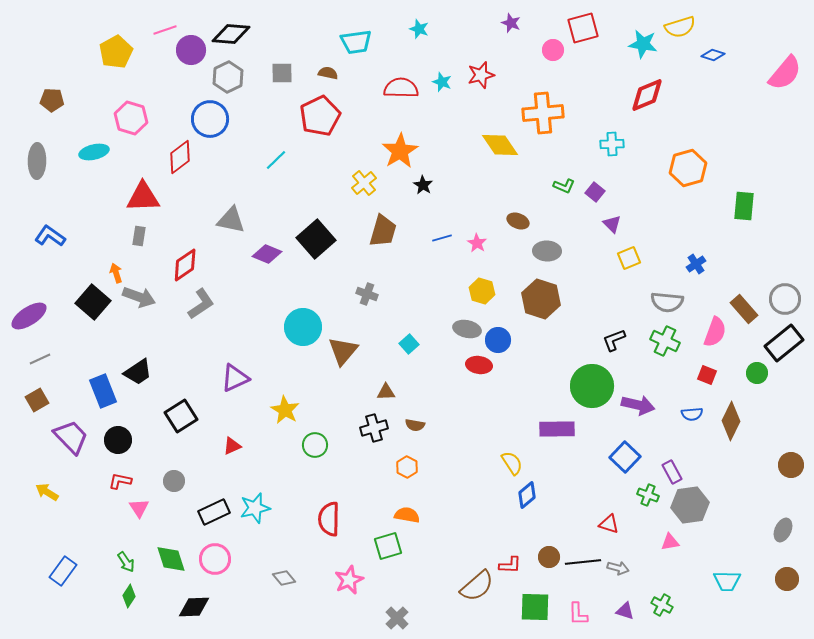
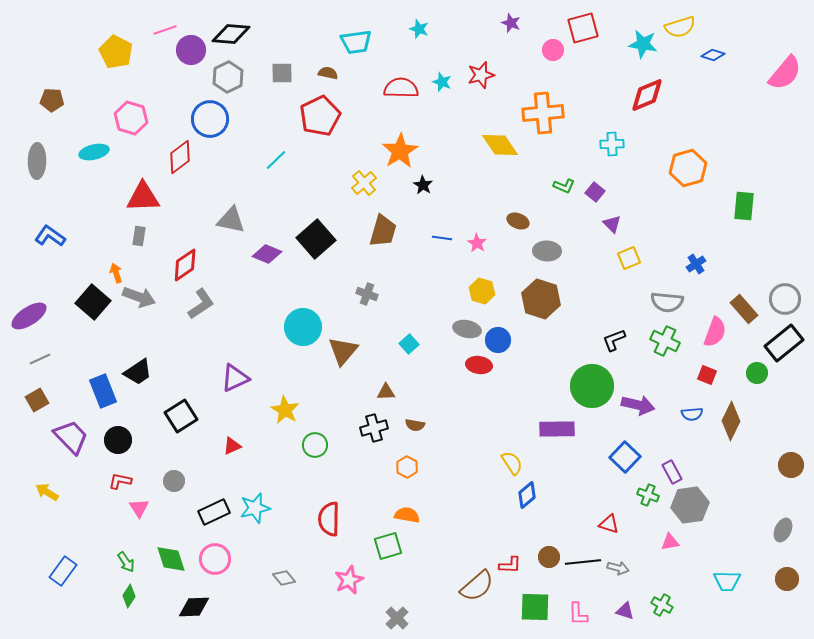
yellow pentagon at (116, 52): rotated 16 degrees counterclockwise
blue line at (442, 238): rotated 24 degrees clockwise
